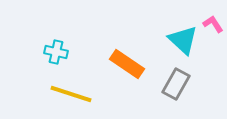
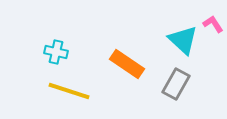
yellow line: moved 2 px left, 3 px up
